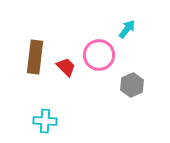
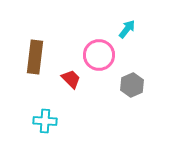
red trapezoid: moved 5 px right, 12 px down
